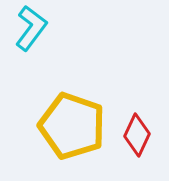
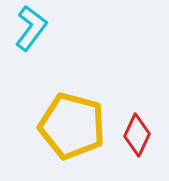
yellow pentagon: rotated 4 degrees counterclockwise
